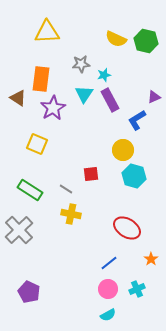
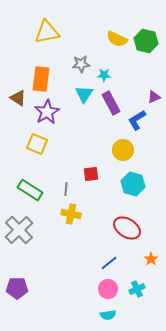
yellow triangle: rotated 8 degrees counterclockwise
yellow semicircle: moved 1 px right
cyan star: rotated 16 degrees clockwise
purple rectangle: moved 1 px right, 3 px down
purple star: moved 6 px left, 4 px down
cyan hexagon: moved 1 px left, 8 px down
gray line: rotated 64 degrees clockwise
purple pentagon: moved 12 px left, 4 px up; rotated 25 degrees counterclockwise
cyan semicircle: rotated 21 degrees clockwise
